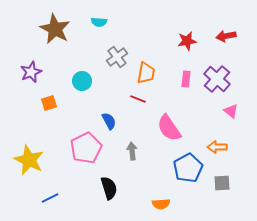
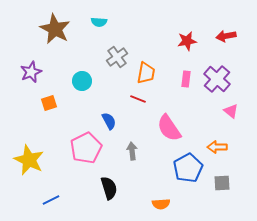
blue line: moved 1 px right, 2 px down
